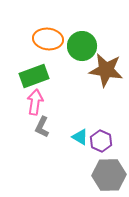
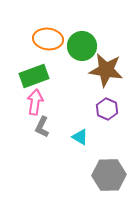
purple hexagon: moved 6 px right, 32 px up
